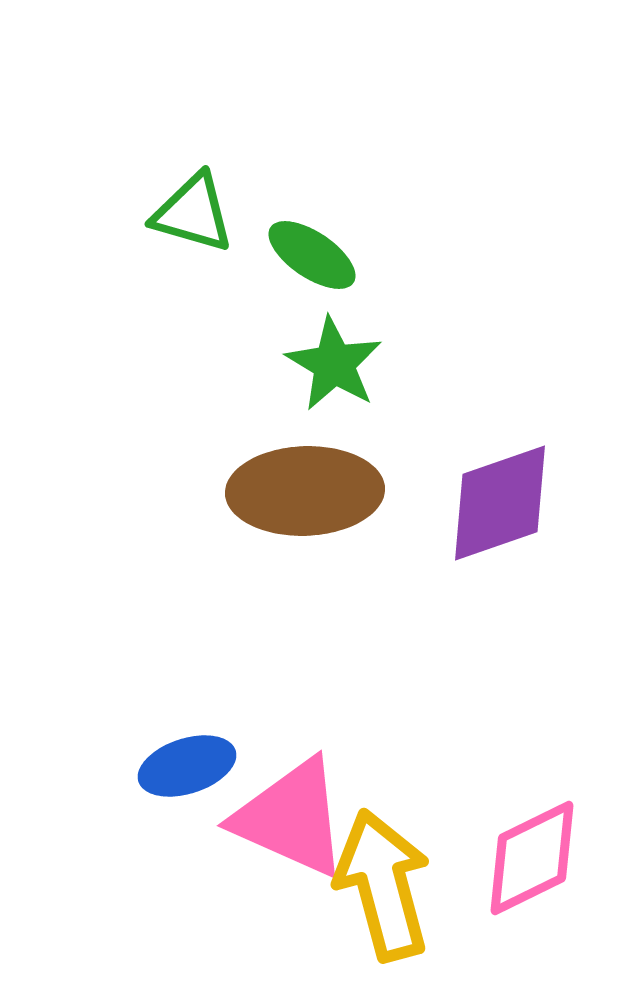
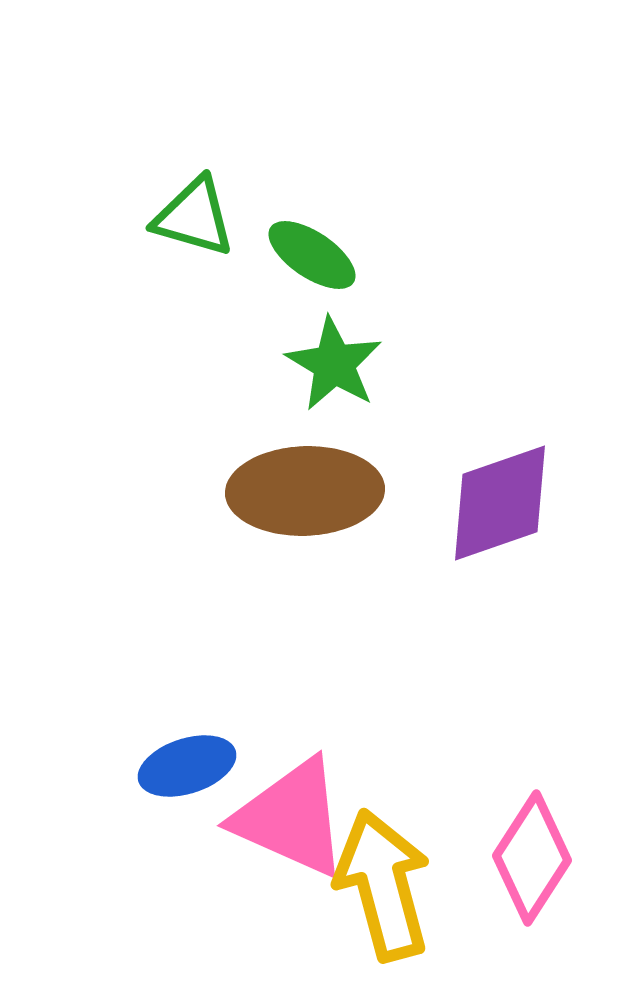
green triangle: moved 1 px right, 4 px down
pink diamond: rotated 31 degrees counterclockwise
